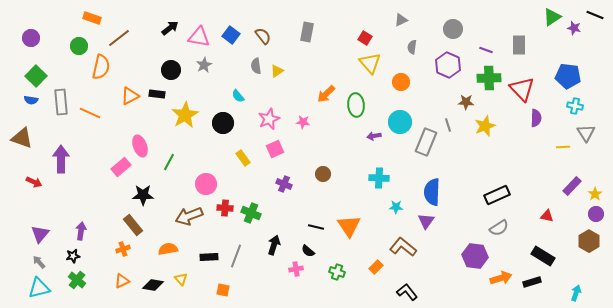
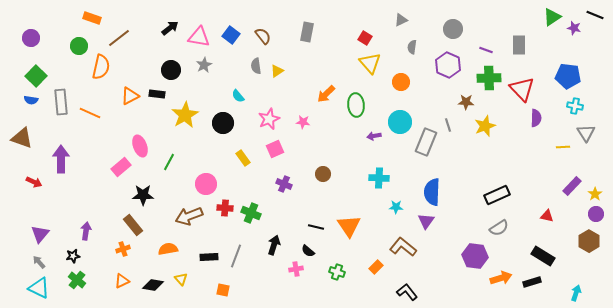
purple arrow at (81, 231): moved 5 px right
cyan triangle at (39, 288): rotated 40 degrees clockwise
